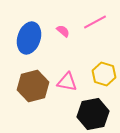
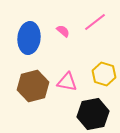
pink line: rotated 10 degrees counterclockwise
blue ellipse: rotated 12 degrees counterclockwise
